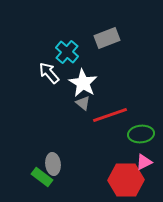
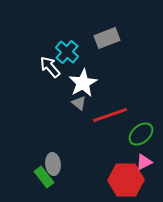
white arrow: moved 1 px right, 6 px up
white star: rotated 12 degrees clockwise
gray triangle: moved 4 px left
green ellipse: rotated 35 degrees counterclockwise
green rectangle: moved 2 px right; rotated 15 degrees clockwise
